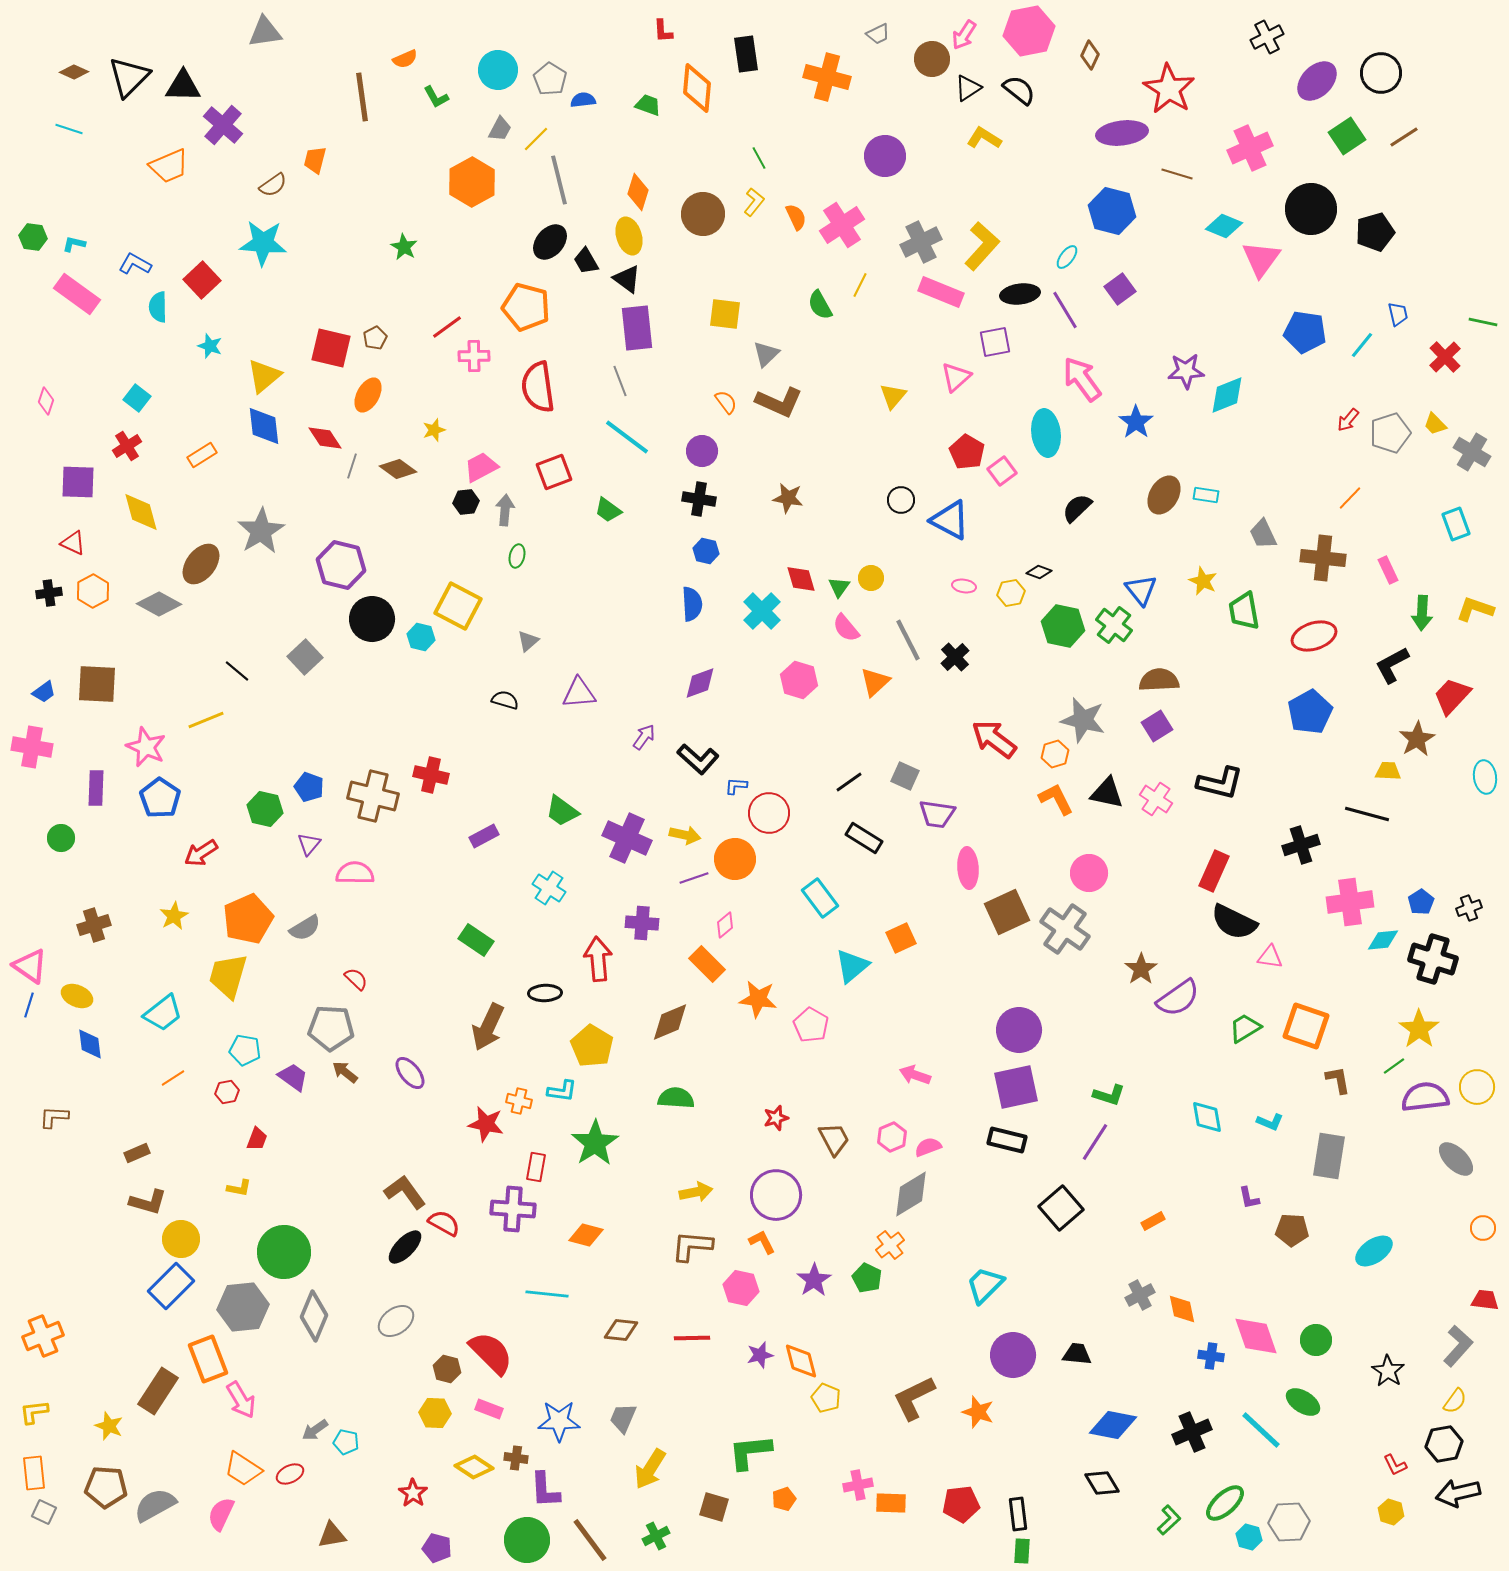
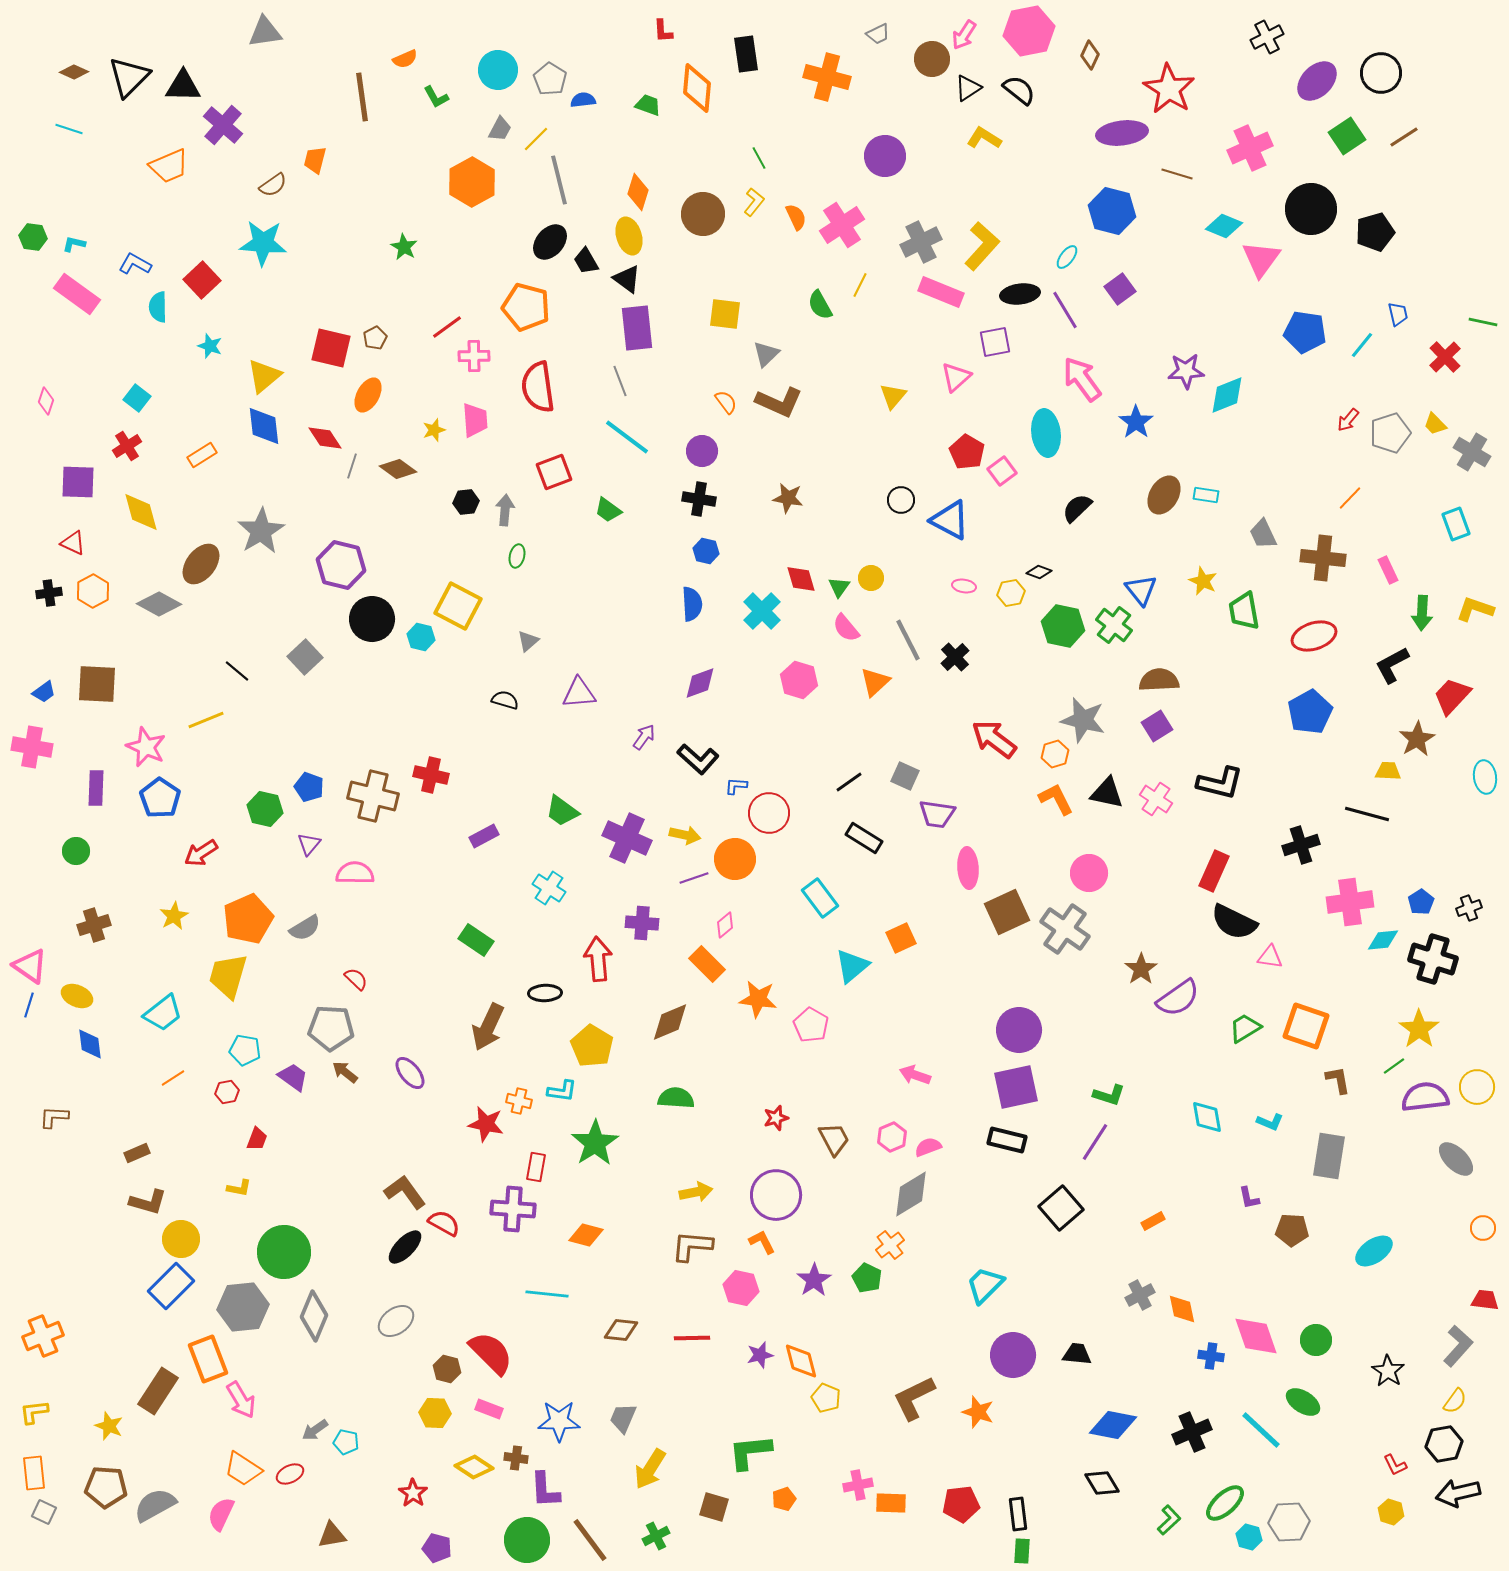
pink trapezoid at (481, 467): moved 6 px left, 47 px up; rotated 114 degrees clockwise
green circle at (61, 838): moved 15 px right, 13 px down
